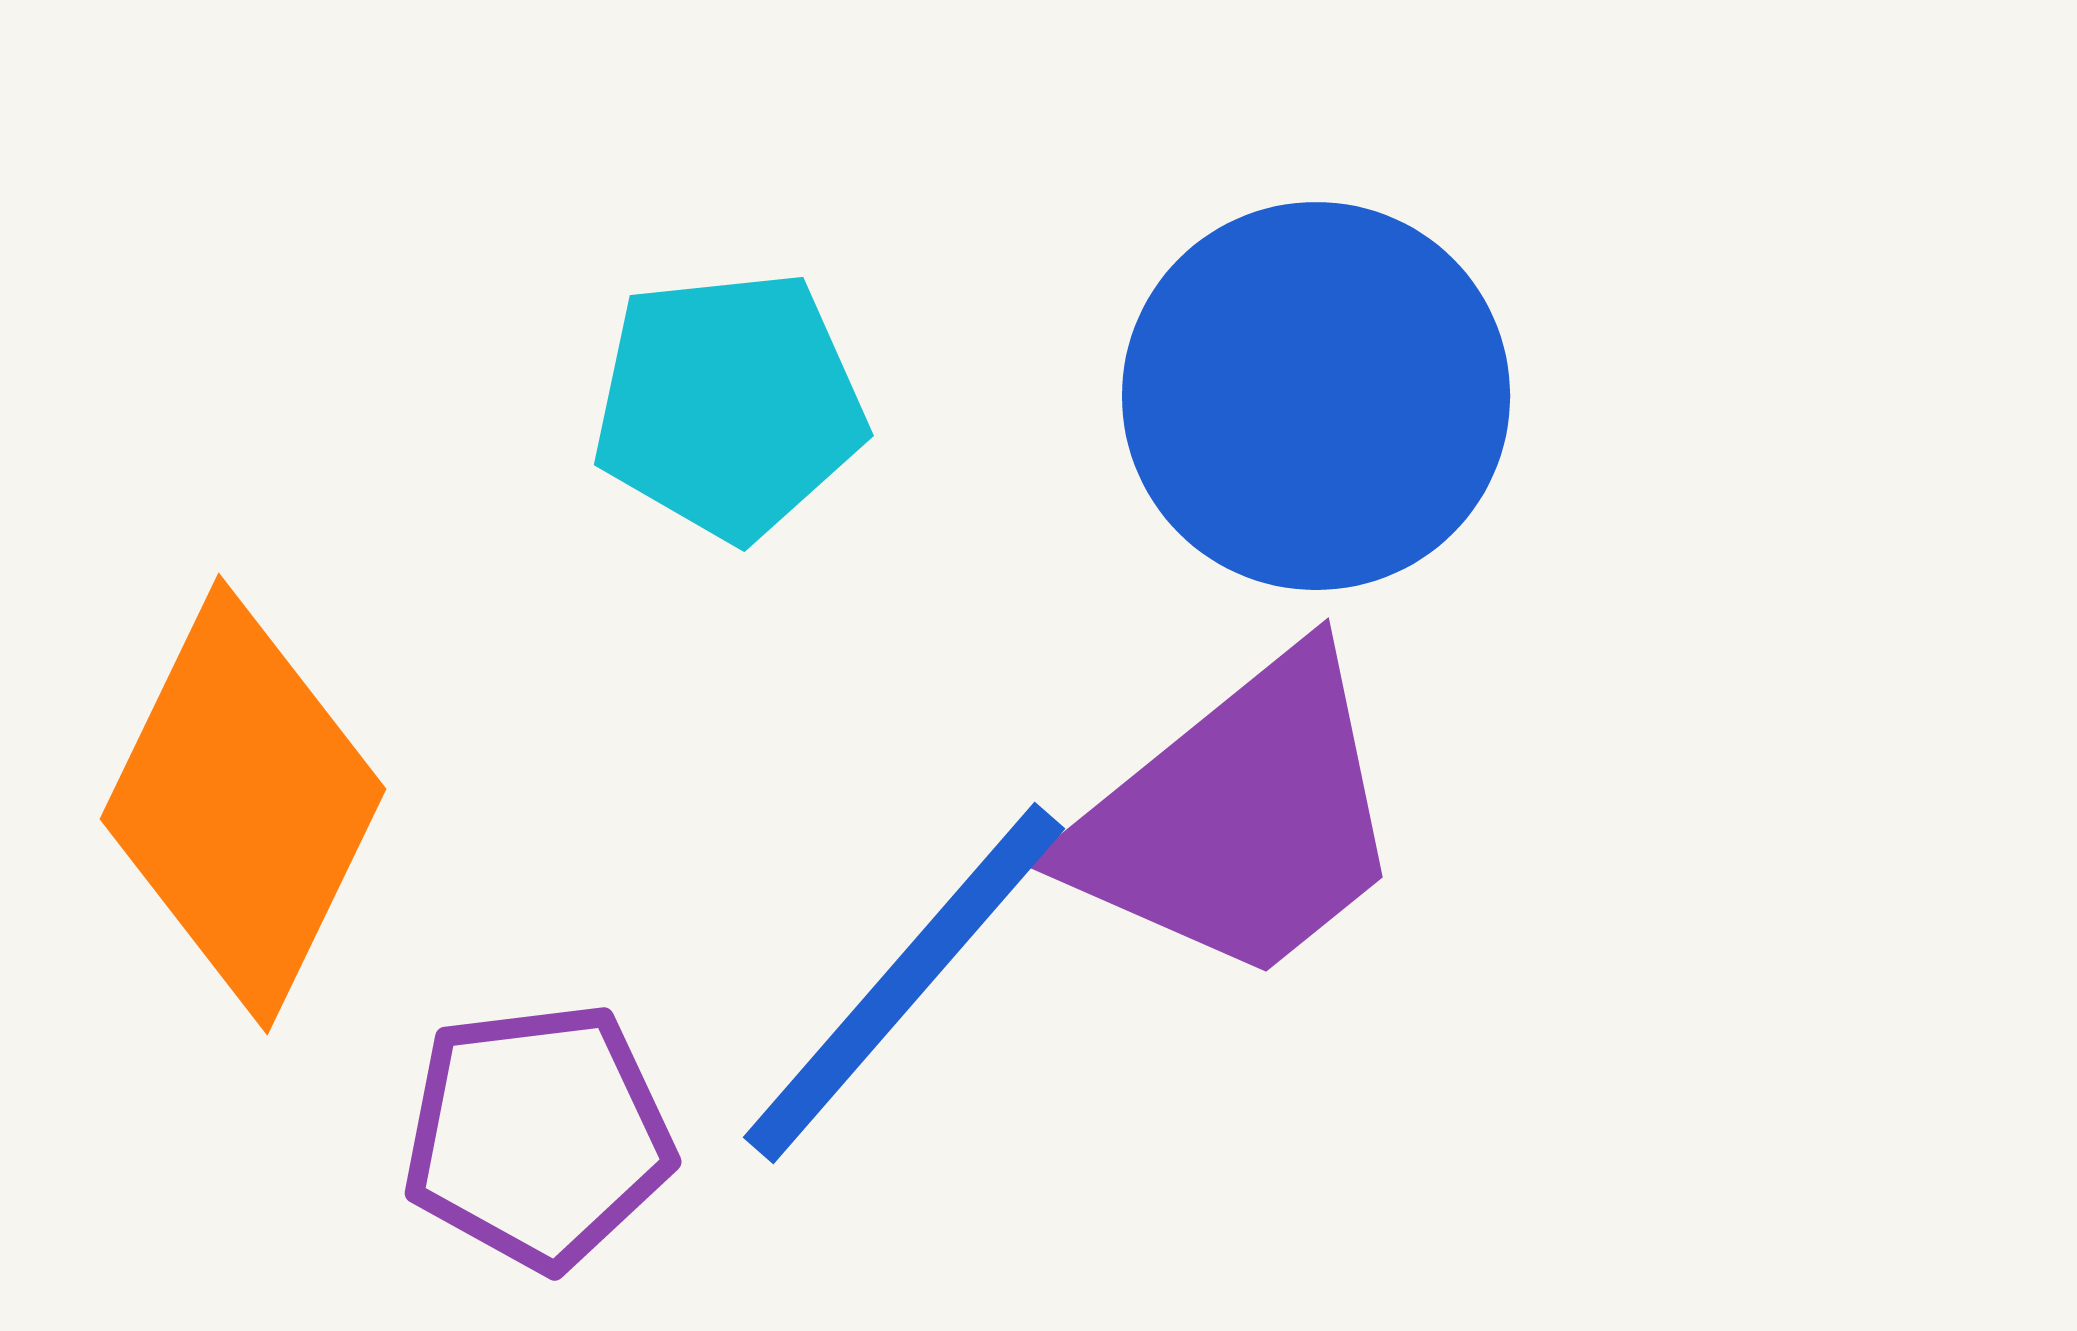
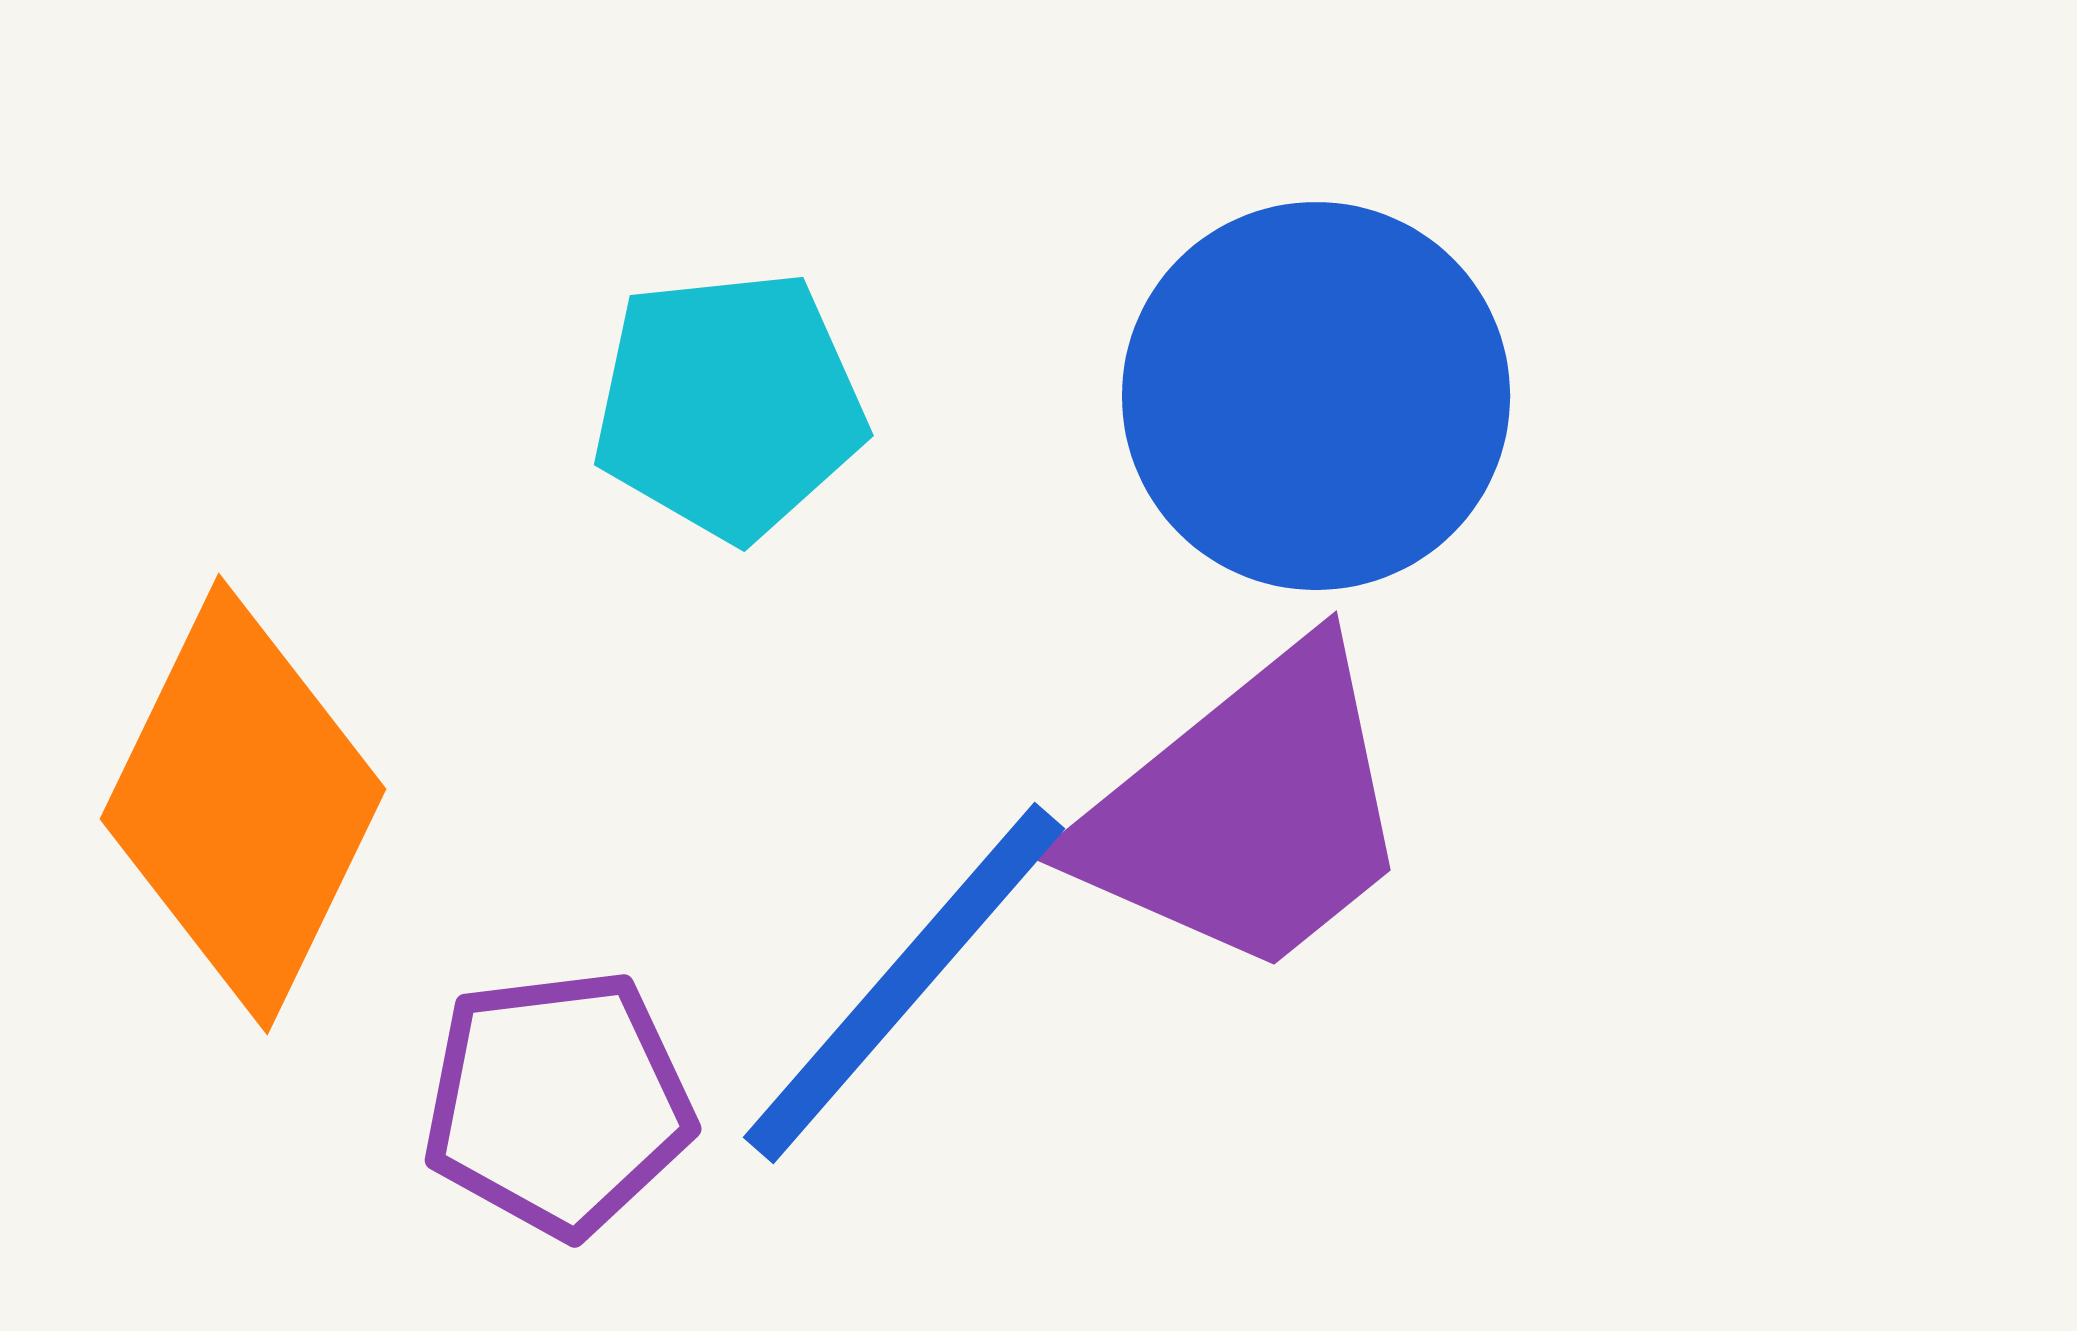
purple trapezoid: moved 8 px right, 7 px up
purple pentagon: moved 20 px right, 33 px up
